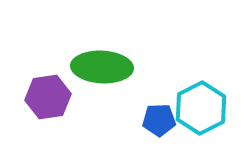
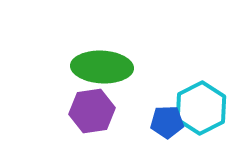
purple hexagon: moved 44 px right, 14 px down
blue pentagon: moved 8 px right, 2 px down
